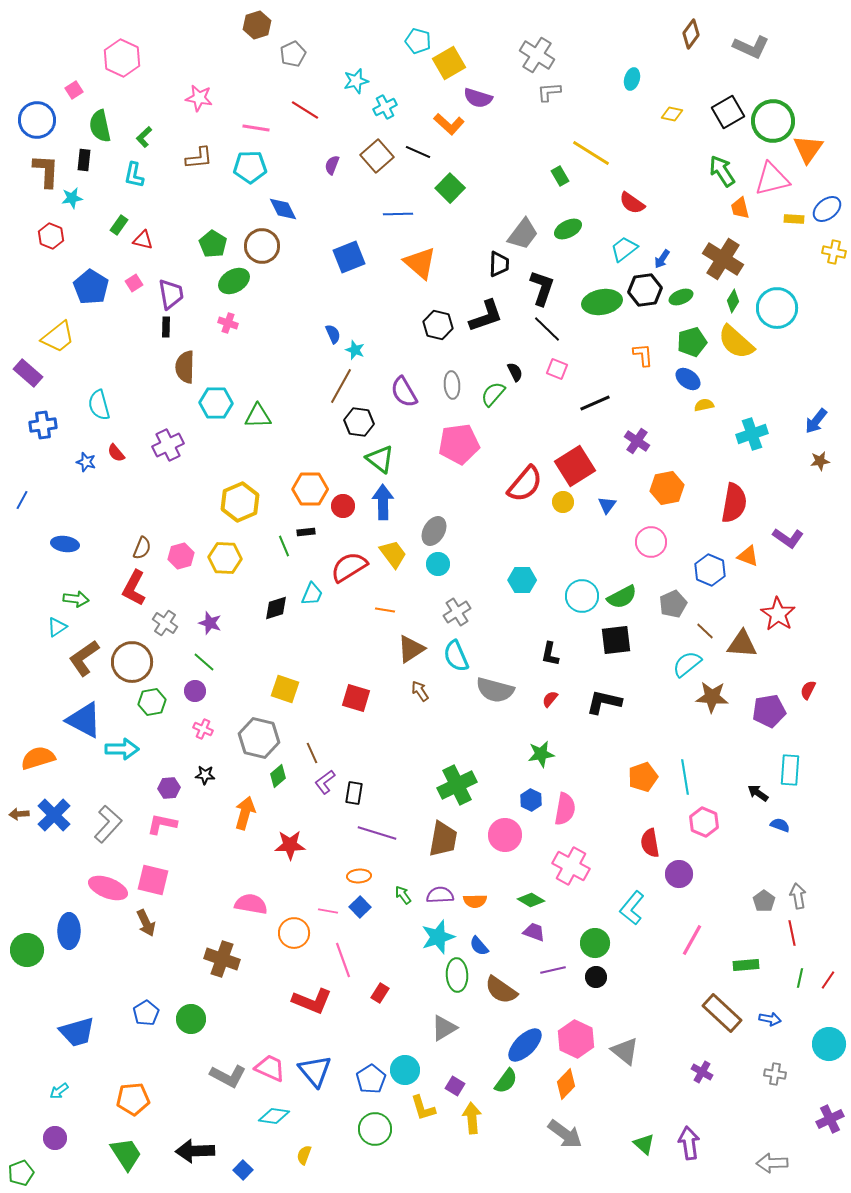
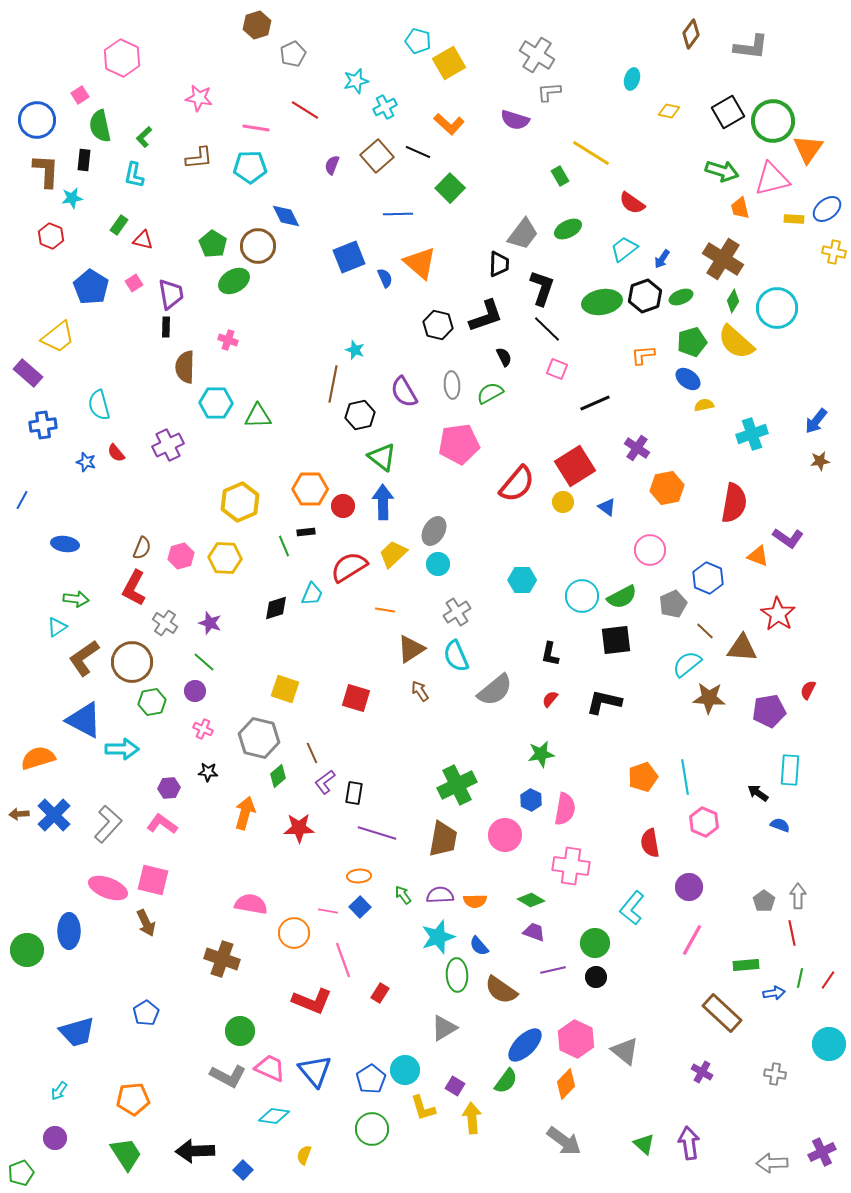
gray L-shape at (751, 47): rotated 18 degrees counterclockwise
pink square at (74, 90): moved 6 px right, 5 px down
purple semicircle at (478, 98): moved 37 px right, 22 px down
yellow diamond at (672, 114): moved 3 px left, 3 px up
green arrow at (722, 171): rotated 140 degrees clockwise
blue diamond at (283, 209): moved 3 px right, 7 px down
brown circle at (262, 246): moved 4 px left
black hexagon at (645, 290): moved 6 px down; rotated 12 degrees counterclockwise
pink cross at (228, 323): moved 17 px down
blue semicircle at (333, 334): moved 52 px right, 56 px up
orange L-shape at (643, 355): rotated 90 degrees counterclockwise
black semicircle at (515, 372): moved 11 px left, 15 px up
brown line at (341, 386): moved 8 px left, 2 px up; rotated 18 degrees counterclockwise
green semicircle at (493, 394): moved 3 px left, 1 px up; rotated 20 degrees clockwise
black hexagon at (359, 422): moved 1 px right, 7 px up; rotated 20 degrees counterclockwise
purple cross at (637, 441): moved 7 px down
green triangle at (380, 459): moved 2 px right, 2 px up
red semicircle at (525, 484): moved 8 px left
blue triangle at (607, 505): moved 2 px down; rotated 30 degrees counterclockwise
pink circle at (651, 542): moved 1 px left, 8 px down
yellow trapezoid at (393, 554): rotated 96 degrees counterclockwise
orange triangle at (748, 556): moved 10 px right
blue hexagon at (710, 570): moved 2 px left, 8 px down
brown triangle at (742, 644): moved 4 px down
gray semicircle at (495, 690): rotated 54 degrees counterclockwise
brown star at (712, 697): moved 3 px left, 1 px down
black star at (205, 775): moved 3 px right, 3 px up
pink L-shape at (162, 824): rotated 24 degrees clockwise
red star at (290, 845): moved 9 px right, 17 px up
pink cross at (571, 866): rotated 21 degrees counterclockwise
purple circle at (679, 874): moved 10 px right, 13 px down
gray arrow at (798, 896): rotated 10 degrees clockwise
green circle at (191, 1019): moved 49 px right, 12 px down
blue arrow at (770, 1019): moved 4 px right, 26 px up; rotated 20 degrees counterclockwise
cyan arrow at (59, 1091): rotated 18 degrees counterclockwise
purple cross at (830, 1119): moved 8 px left, 33 px down
green circle at (375, 1129): moved 3 px left
gray arrow at (565, 1134): moved 1 px left, 7 px down
